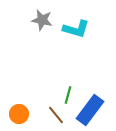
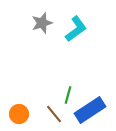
gray star: moved 3 px down; rotated 30 degrees counterclockwise
cyan L-shape: rotated 52 degrees counterclockwise
blue rectangle: rotated 20 degrees clockwise
brown line: moved 2 px left, 1 px up
